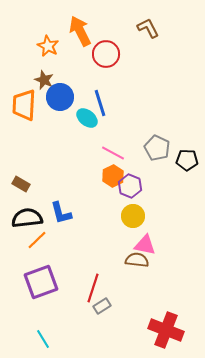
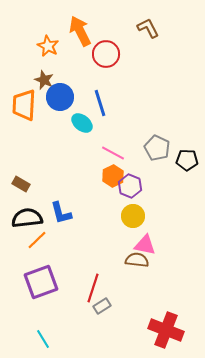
cyan ellipse: moved 5 px left, 5 px down
